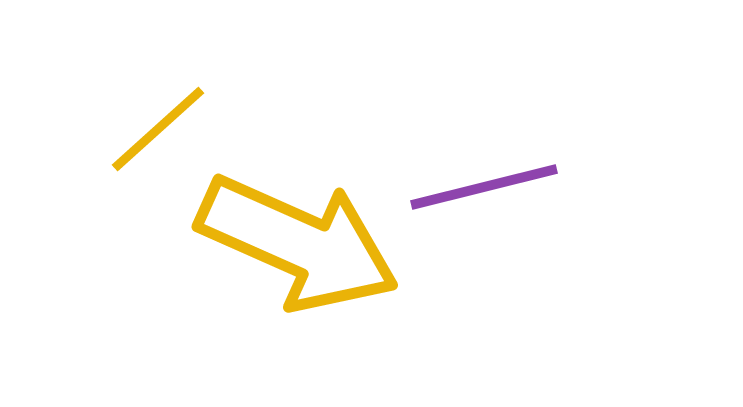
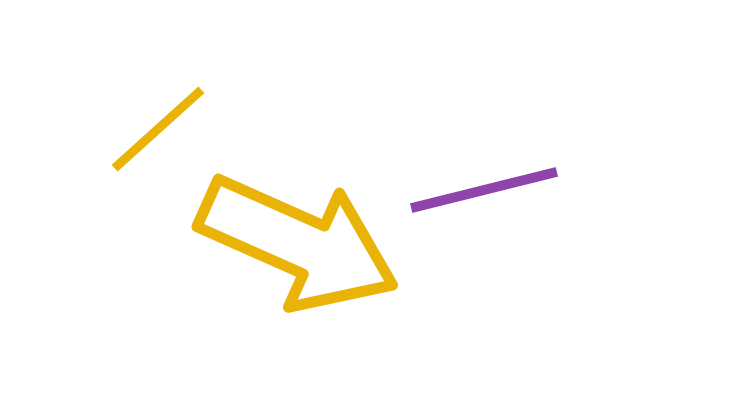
purple line: moved 3 px down
